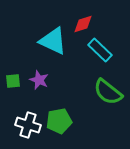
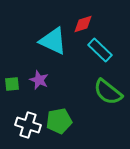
green square: moved 1 px left, 3 px down
